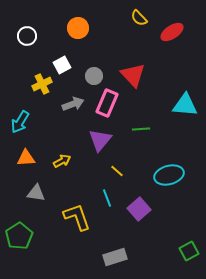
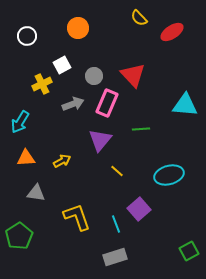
cyan line: moved 9 px right, 26 px down
